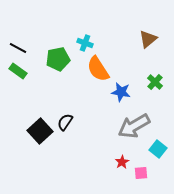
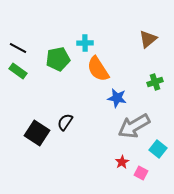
cyan cross: rotated 21 degrees counterclockwise
green cross: rotated 28 degrees clockwise
blue star: moved 4 px left, 6 px down
black square: moved 3 px left, 2 px down; rotated 15 degrees counterclockwise
pink square: rotated 32 degrees clockwise
